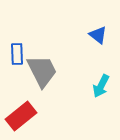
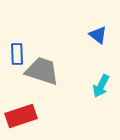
gray trapezoid: rotated 45 degrees counterclockwise
red rectangle: rotated 20 degrees clockwise
